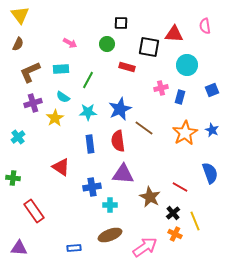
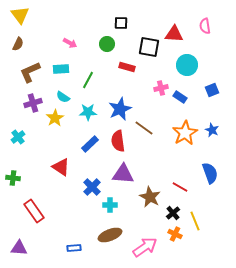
blue rectangle at (180, 97): rotated 72 degrees counterclockwise
blue rectangle at (90, 144): rotated 54 degrees clockwise
blue cross at (92, 187): rotated 36 degrees counterclockwise
